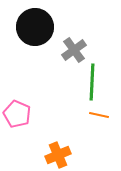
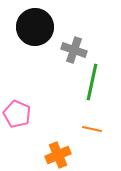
gray cross: rotated 35 degrees counterclockwise
green line: rotated 9 degrees clockwise
orange line: moved 7 px left, 14 px down
